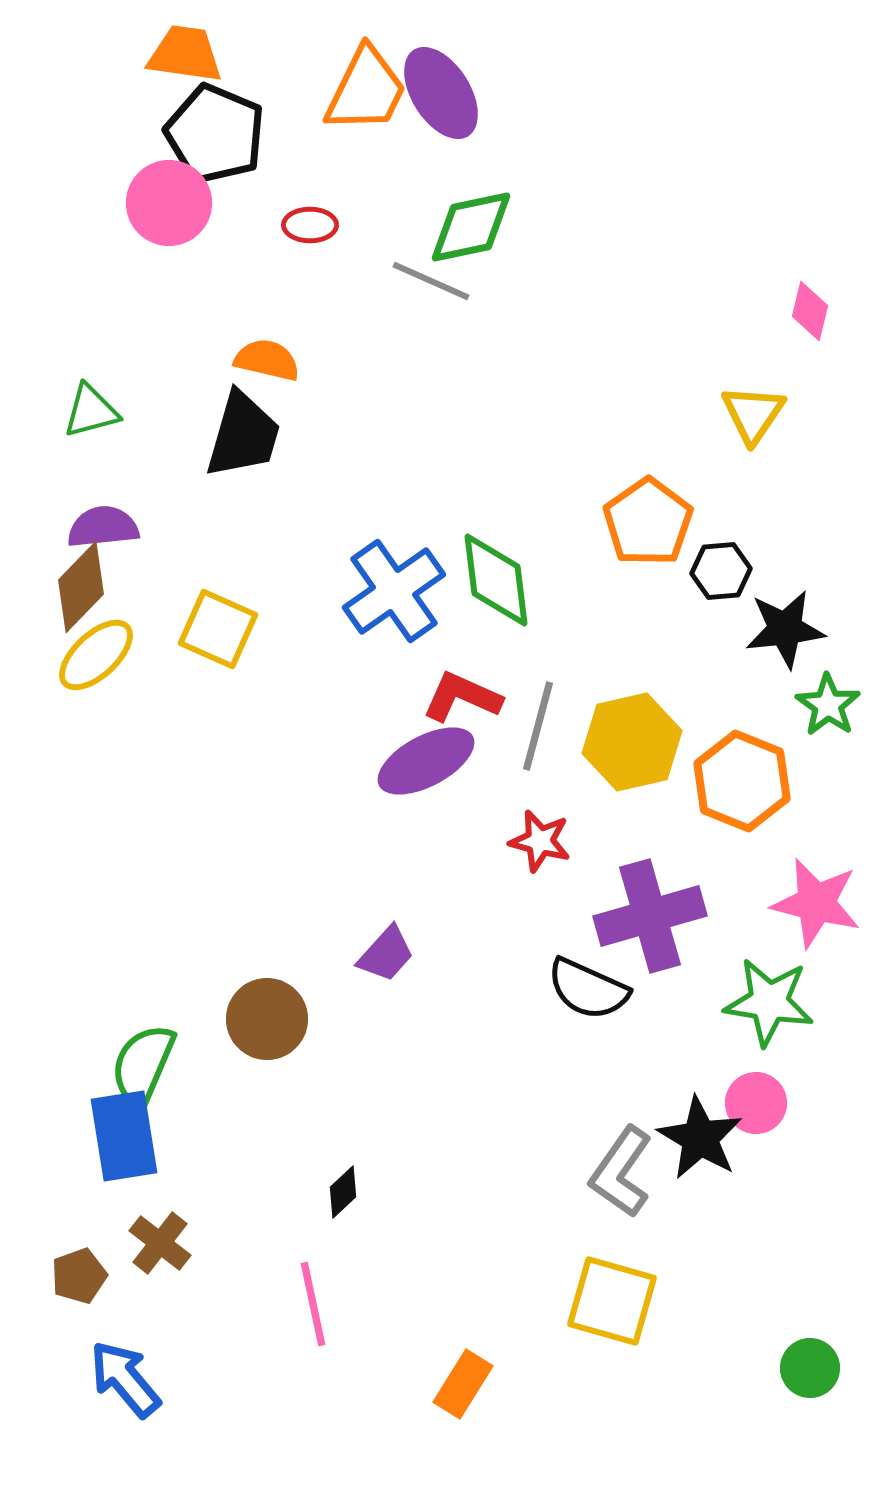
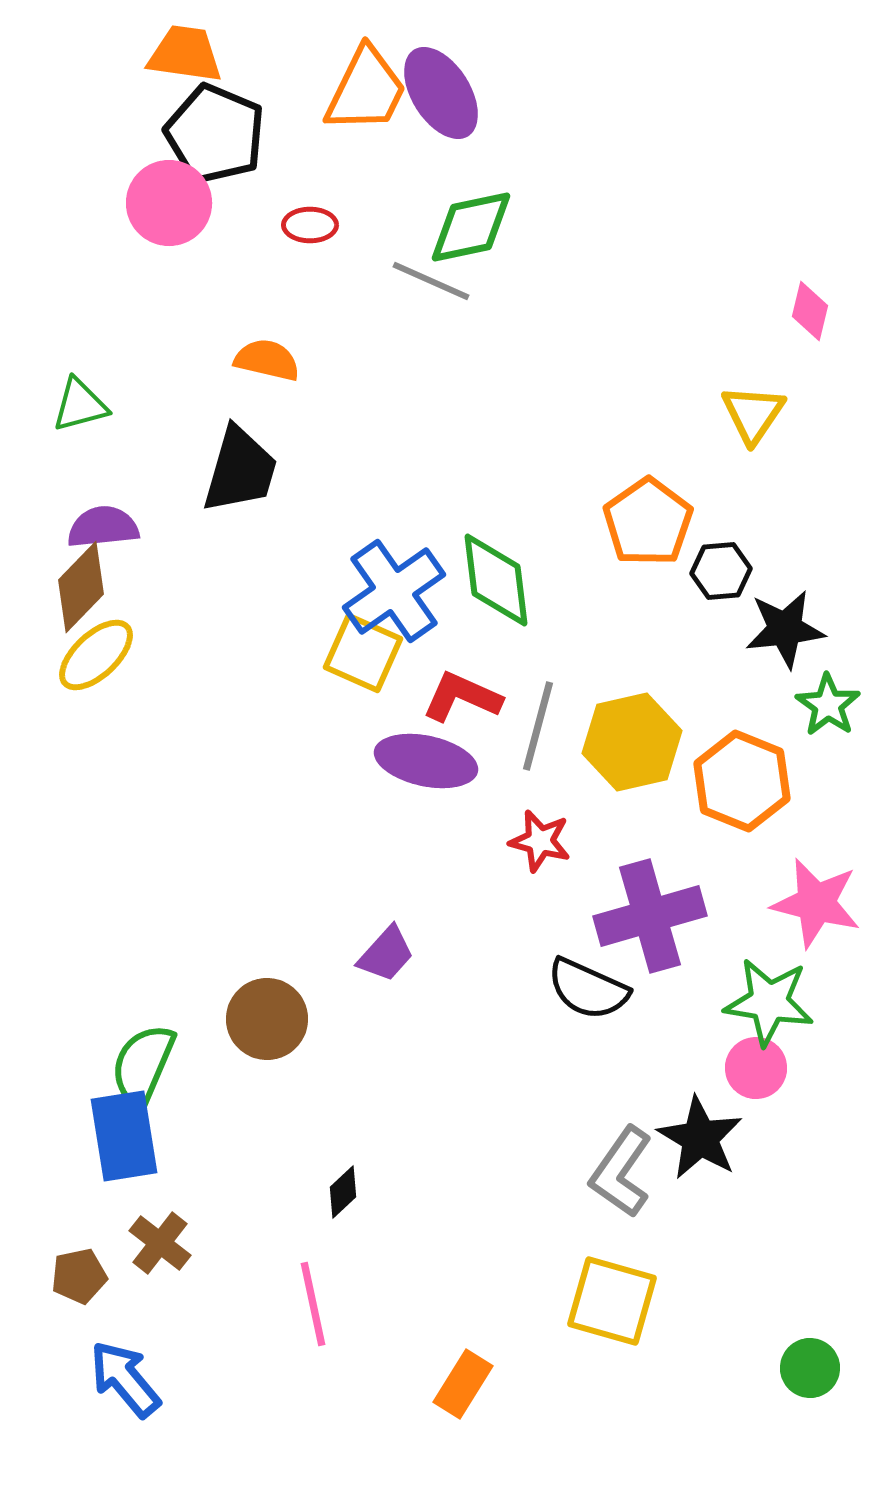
green triangle at (91, 411): moved 11 px left, 6 px up
black trapezoid at (243, 435): moved 3 px left, 35 px down
yellow square at (218, 629): moved 145 px right, 24 px down
purple ellipse at (426, 761): rotated 40 degrees clockwise
pink circle at (756, 1103): moved 35 px up
brown pentagon at (79, 1276): rotated 8 degrees clockwise
